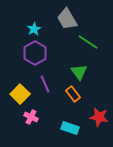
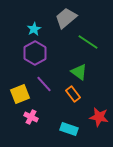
gray trapezoid: moved 1 px left, 1 px up; rotated 80 degrees clockwise
green triangle: rotated 18 degrees counterclockwise
purple line: moved 1 px left; rotated 18 degrees counterclockwise
yellow square: rotated 24 degrees clockwise
cyan rectangle: moved 1 px left, 1 px down
